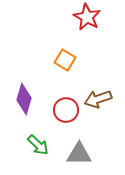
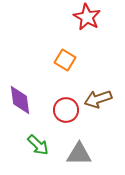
purple diamond: moved 4 px left, 1 px down; rotated 24 degrees counterclockwise
